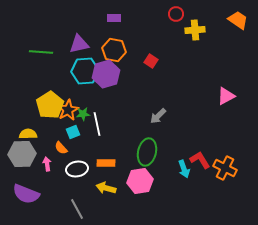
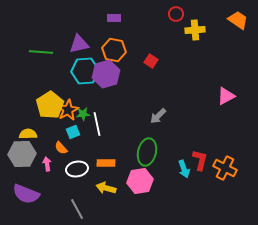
red L-shape: rotated 45 degrees clockwise
